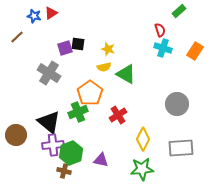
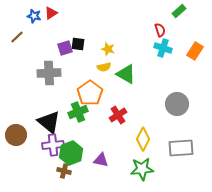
gray cross: rotated 35 degrees counterclockwise
